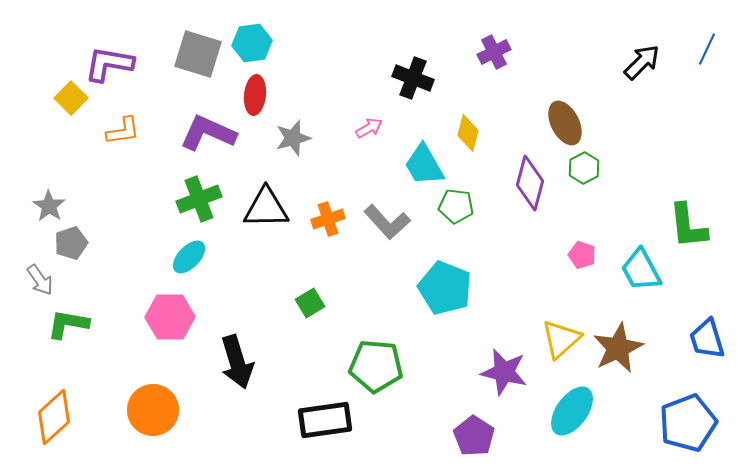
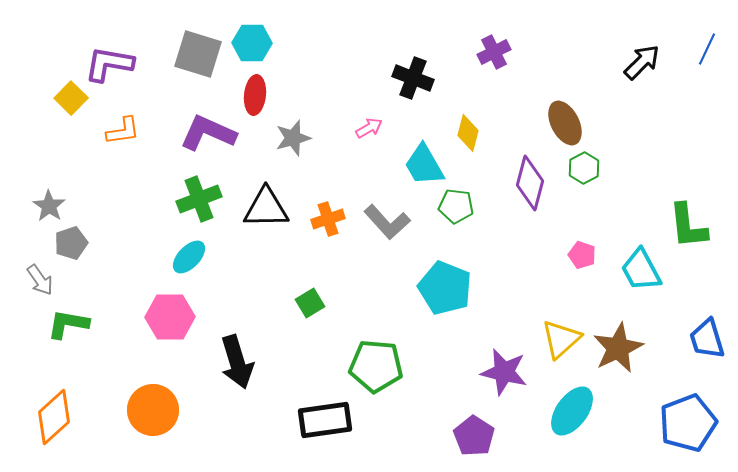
cyan hexagon at (252, 43): rotated 9 degrees clockwise
